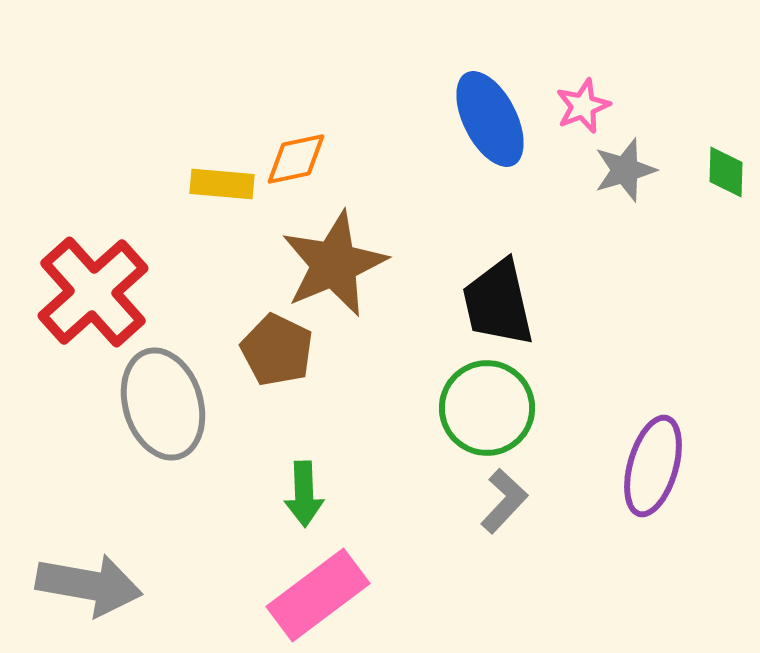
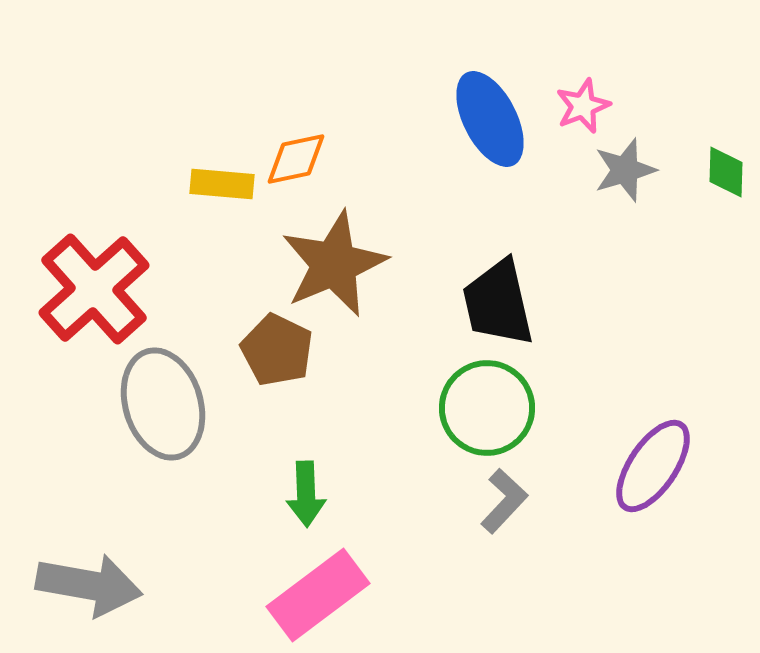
red cross: moved 1 px right, 3 px up
purple ellipse: rotated 18 degrees clockwise
green arrow: moved 2 px right
